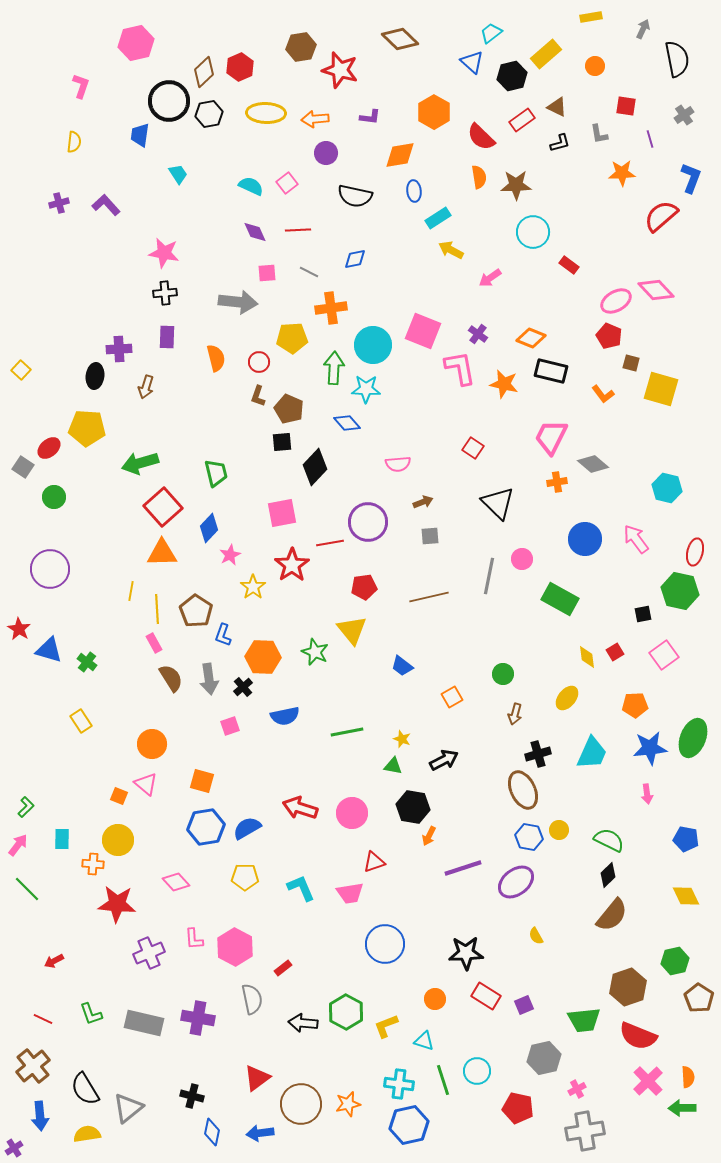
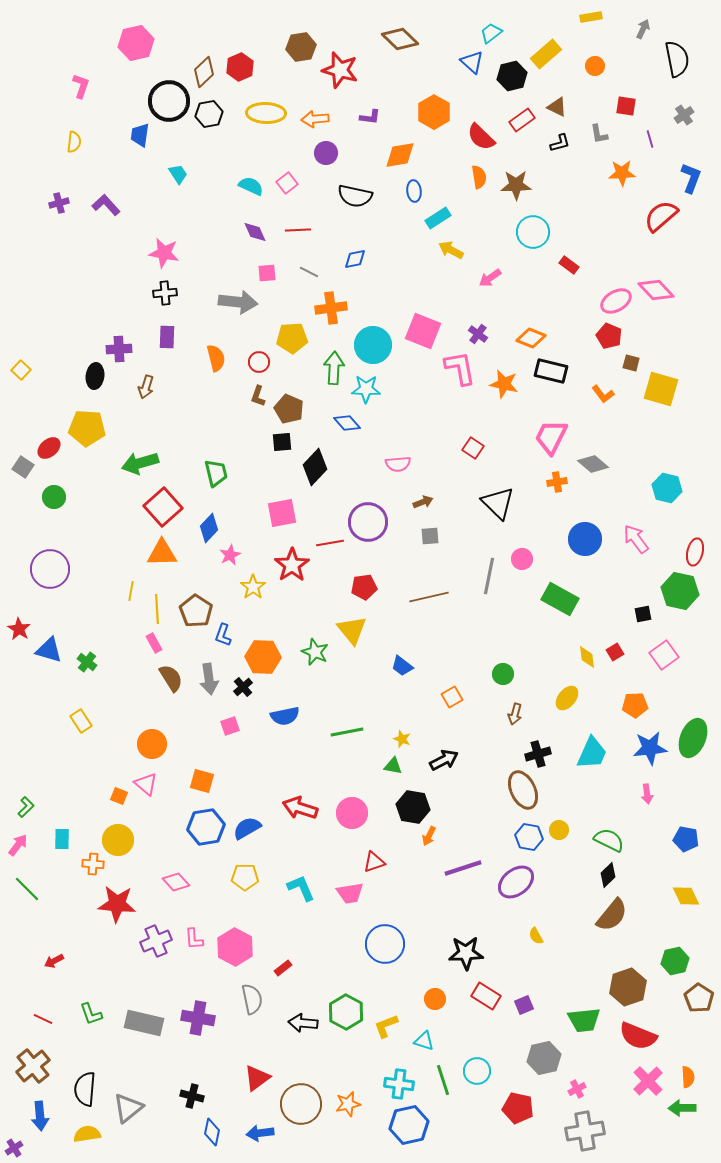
purple cross at (149, 953): moved 7 px right, 12 px up
black semicircle at (85, 1089): rotated 36 degrees clockwise
